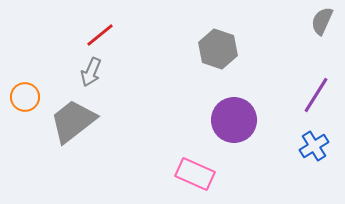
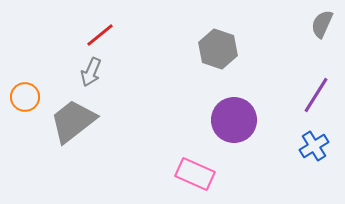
gray semicircle: moved 3 px down
